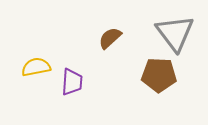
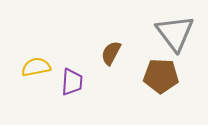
brown semicircle: moved 1 px right, 15 px down; rotated 20 degrees counterclockwise
brown pentagon: moved 2 px right, 1 px down
